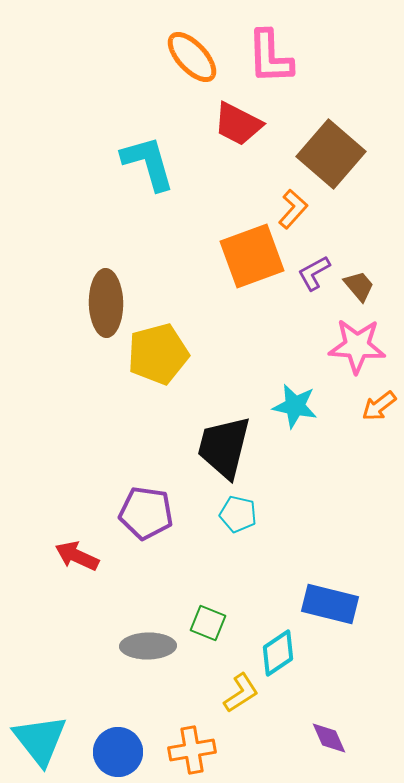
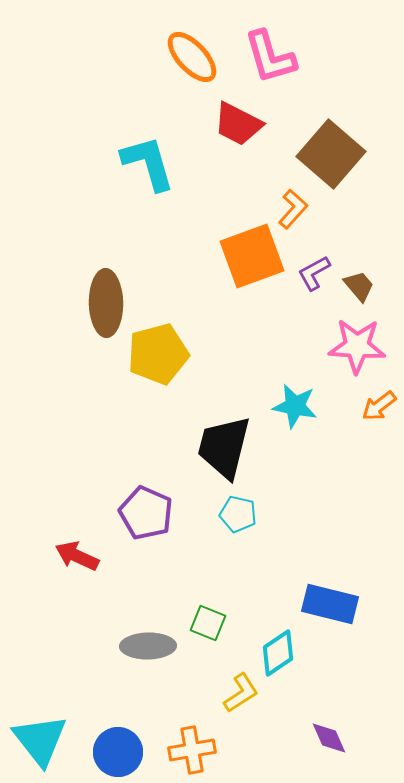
pink L-shape: rotated 14 degrees counterclockwise
purple pentagon: rotated 16 degrees clockwise
